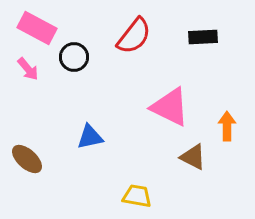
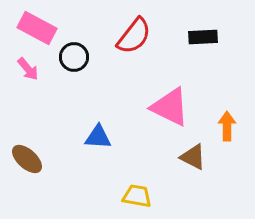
blue triangle: moved 8 px right; rotated 16 degrees clockwise
